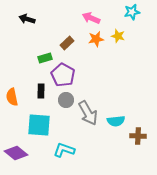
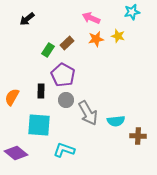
black arrow: rotated 56 degrees counterclockwise
green rectangle: moved 3 px right, 8 px up; rotated 40 degrees counterclockwise
orange semicircle: rotated 42 degrees clockwise
